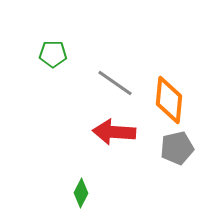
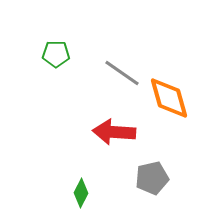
green pentagon: moved 3 px right
gray line: moved 7 px right, 10 px up
orange diamond: moved 2 px up; rotated 21 degrees counterclockwise
gray pentagon: moved 25 px left, 30 px down
